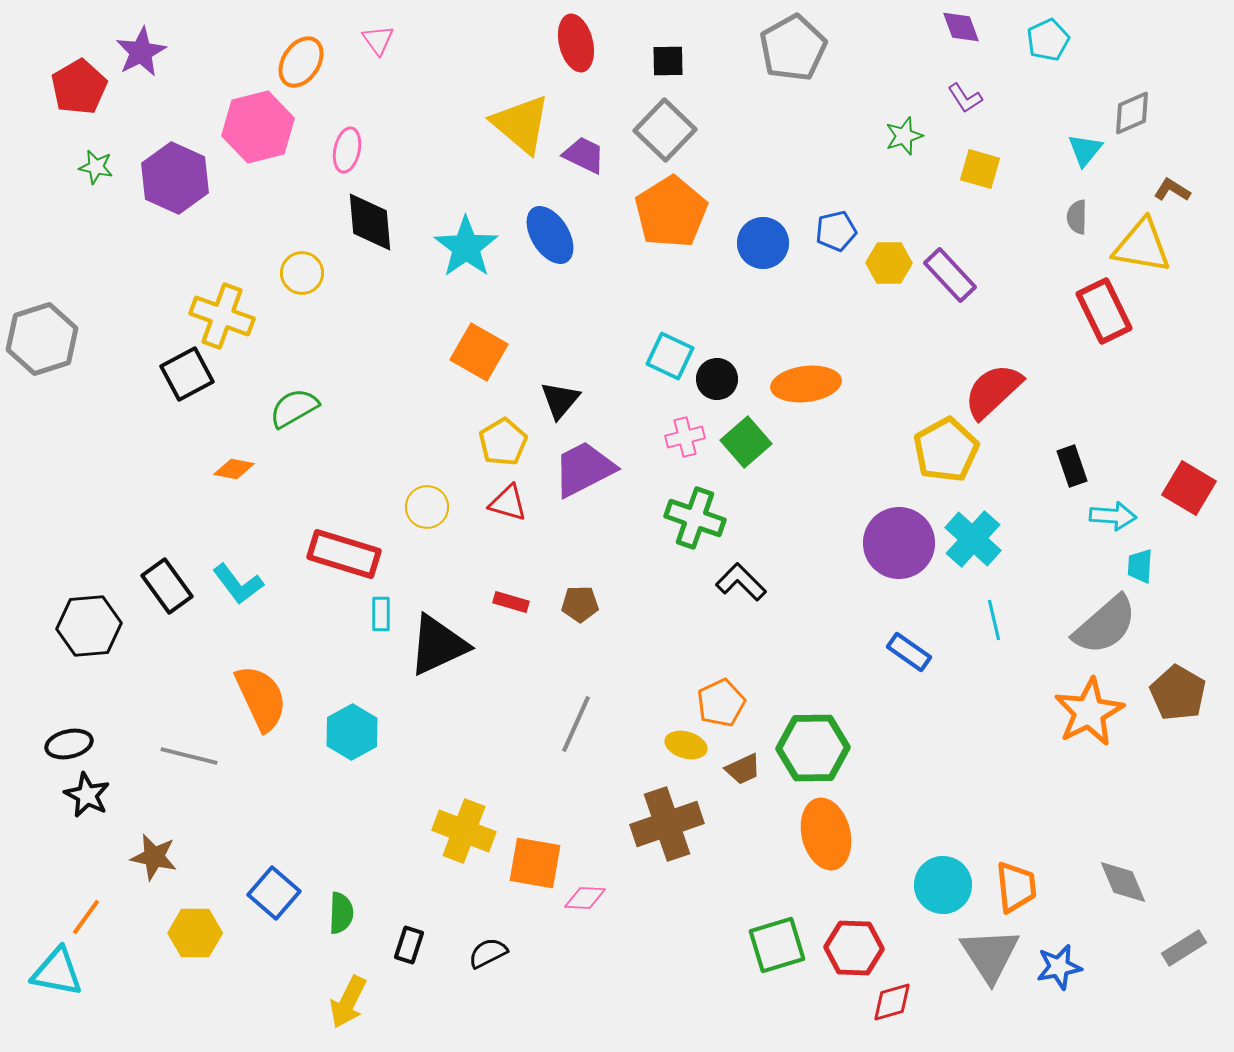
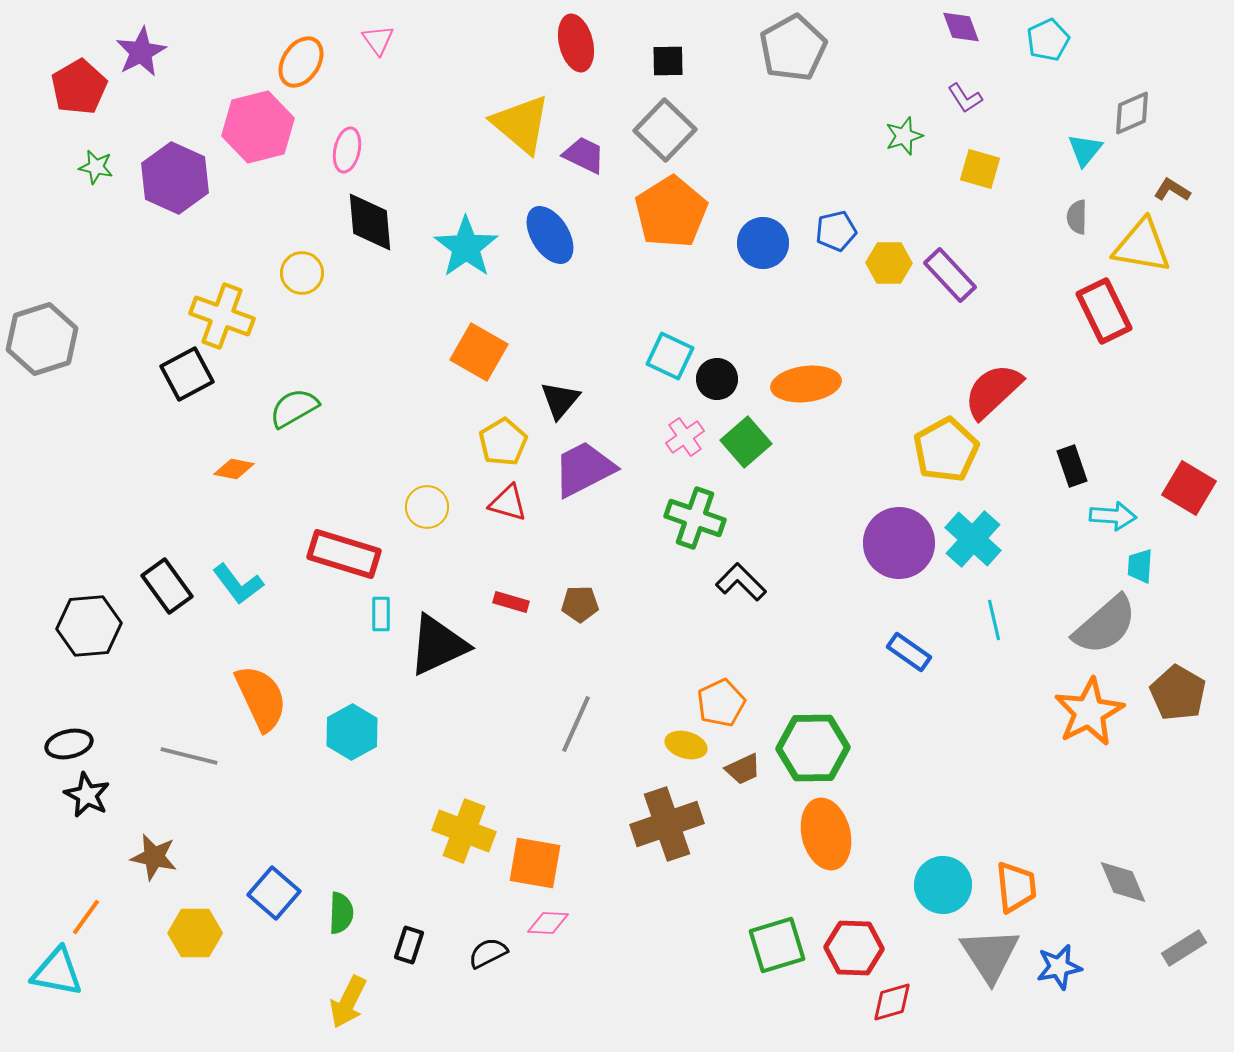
pink cross at (685, 437): rotated 21 degrees counterclockwise
pink diamond at (585, 898): moved 37 px left, 25 px down
